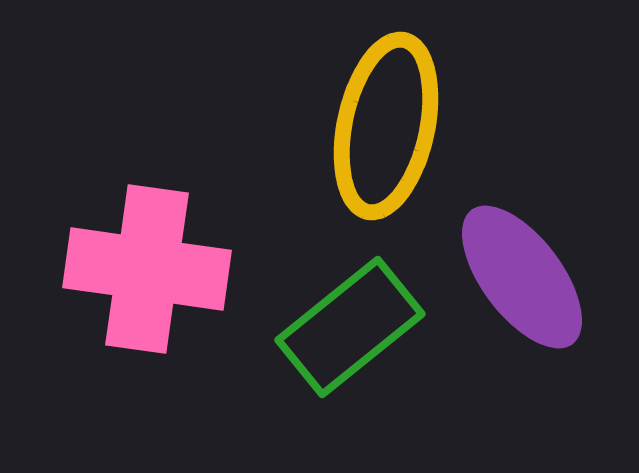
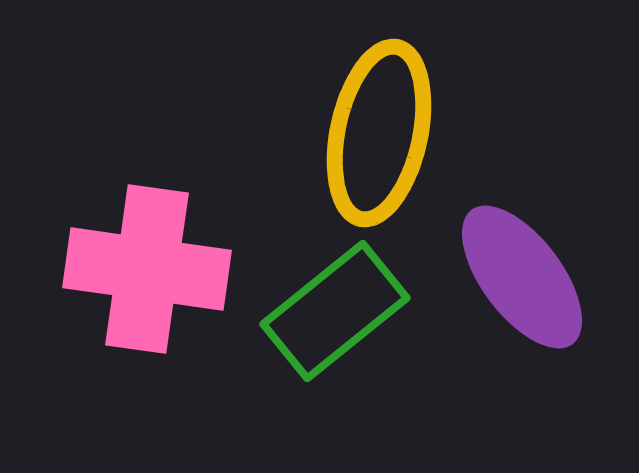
yellow ellipse: moved 7 px left, 7 px down
green rectangle: moved 15 px left, 16 px up
